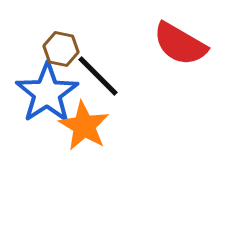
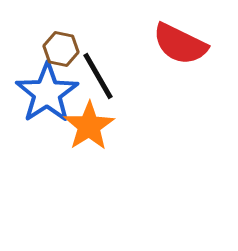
red semicircle: rotated 4 degrees counterclockwise
black line: rotated 15 degrees clockwise
orange star: moved 5 px right; rotated 9 degrees clockwise
